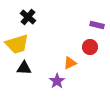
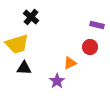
black cross: moved 3 px right
